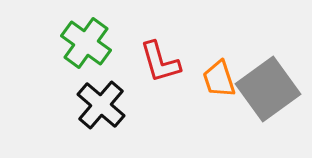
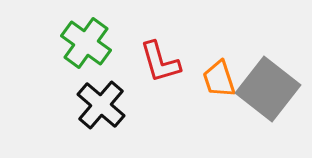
gray square: rotated 16 degrees counterclockwise
